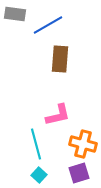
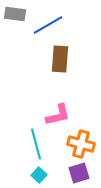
orange cross: moved 2 px left
